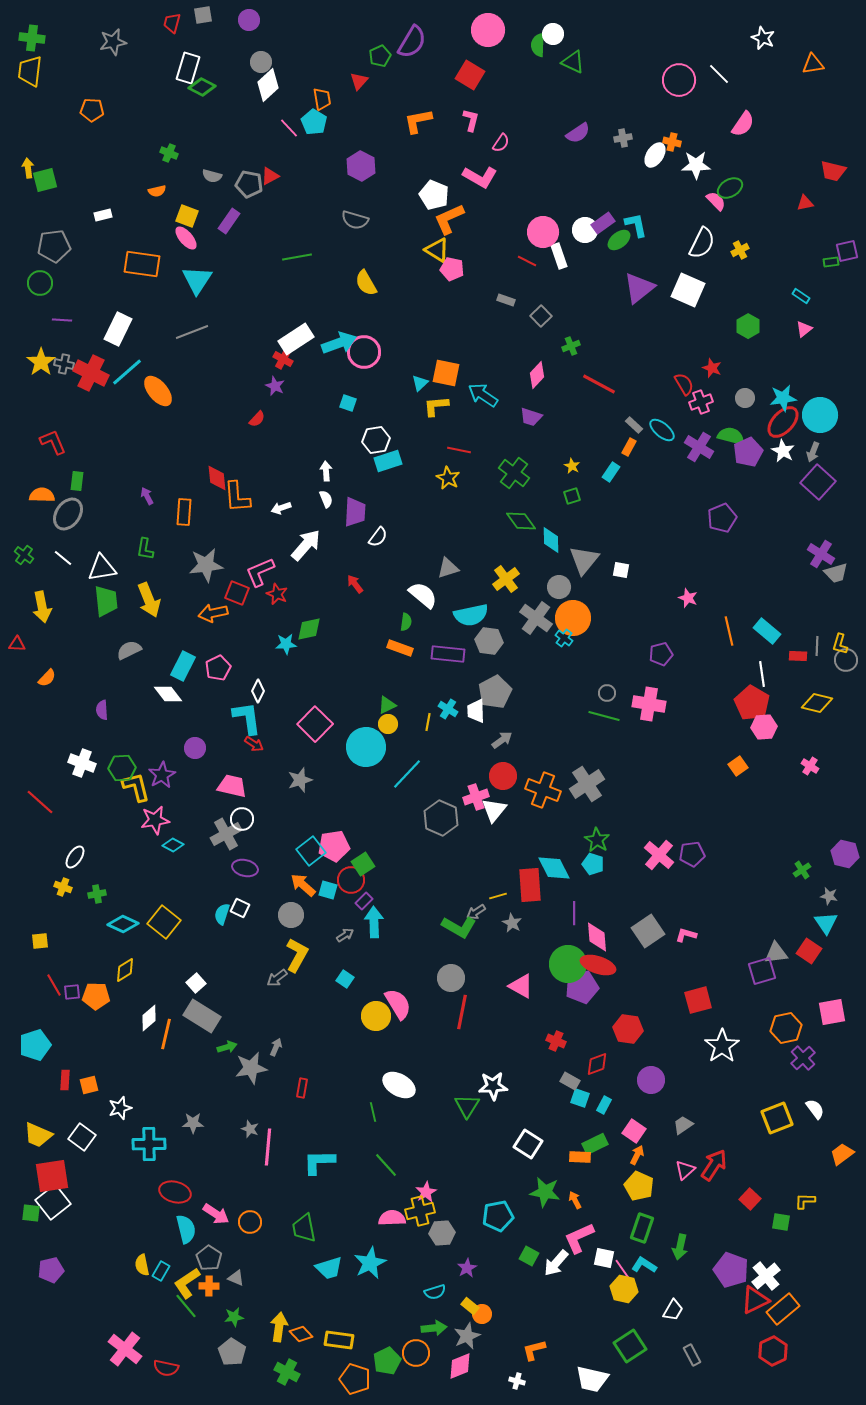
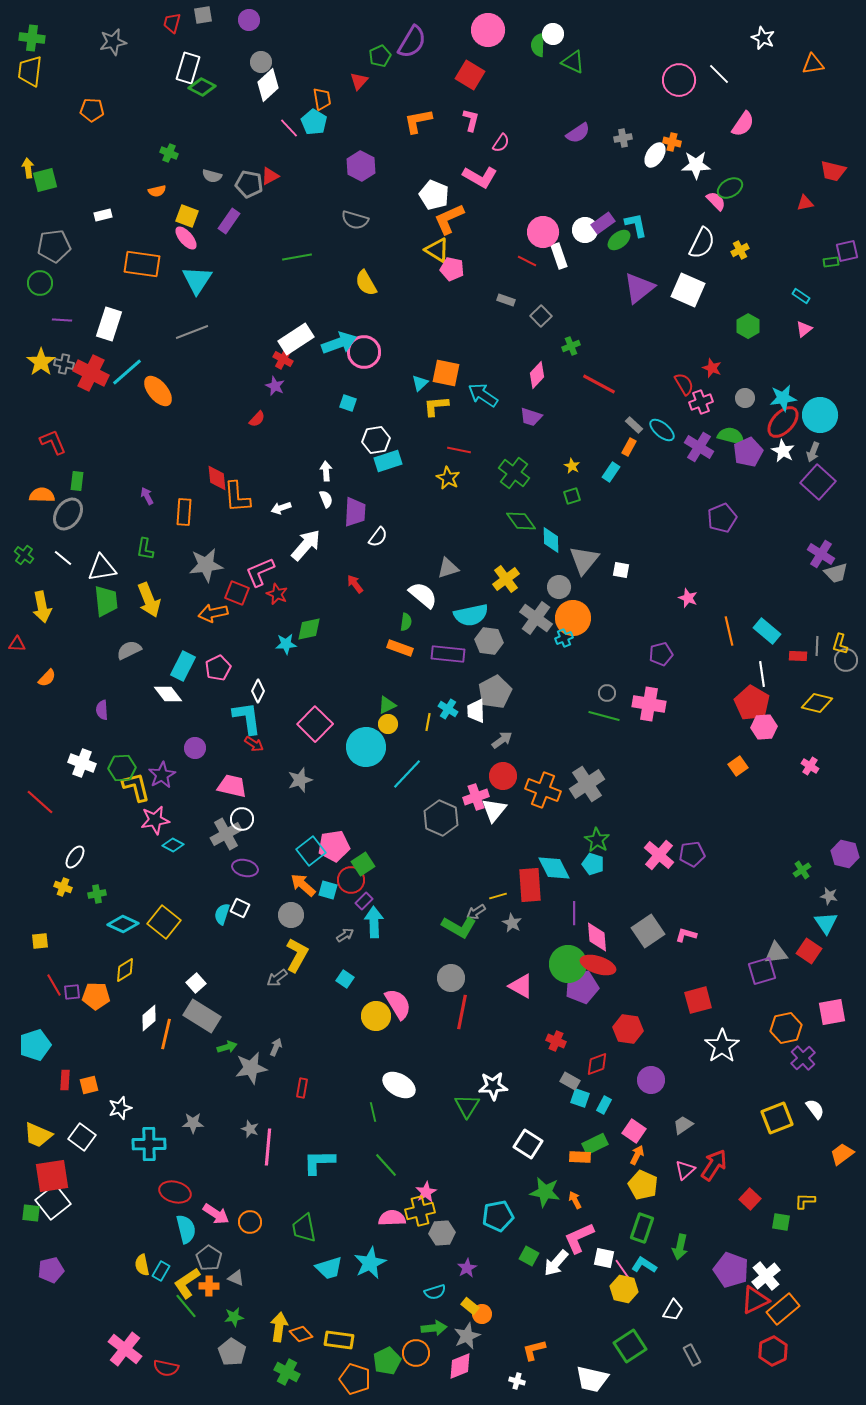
white rectangle at (118, 329): moved 9 px left, 5 px up; rotated 8 degrees counterclockwise
cyan cross at (564, 638): rotated 30 degrees clockwise
yellow pentagon at (639, 1186): moved 4 px right, 1 px up
